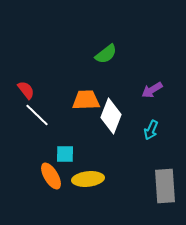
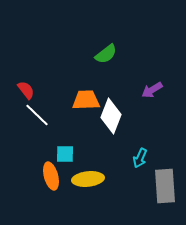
cyan arrow: moved 11 px left, 28 px down
orange ellipse: rotated 16 degrees clockwise
